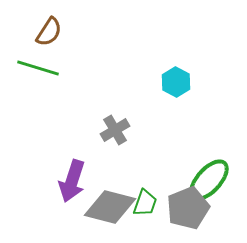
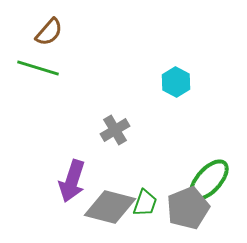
brown semicircle: rotated 8 degrees clockwise
